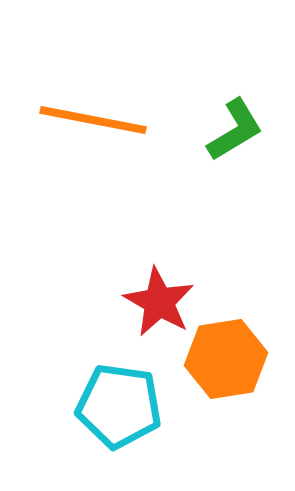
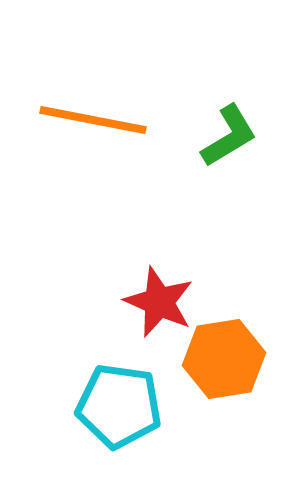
green L-shape: moved 6 px left, 6 px down
red star: rotated 6 degrees counterclockwise
orange hexagon: moved 2 px left
